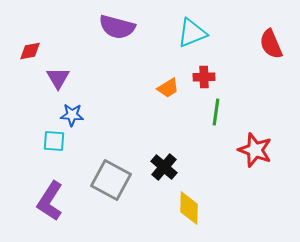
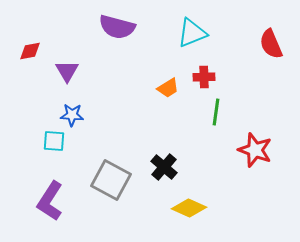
purple triangle: moved 9 px right, 7 px up
yellow diamond: rotated 68 degrees counterclockwise
